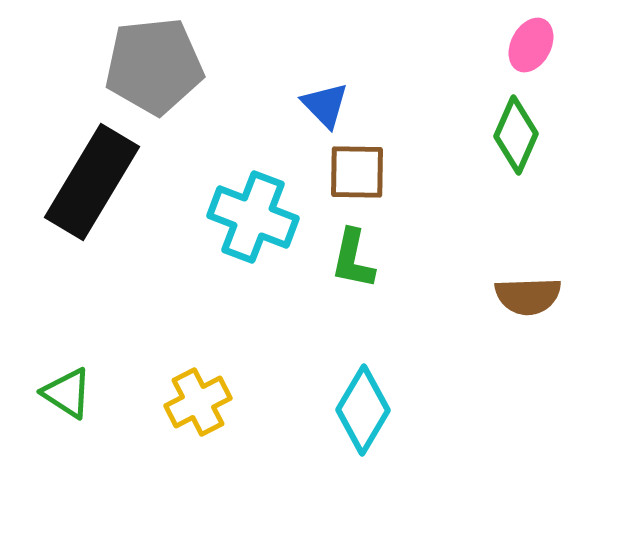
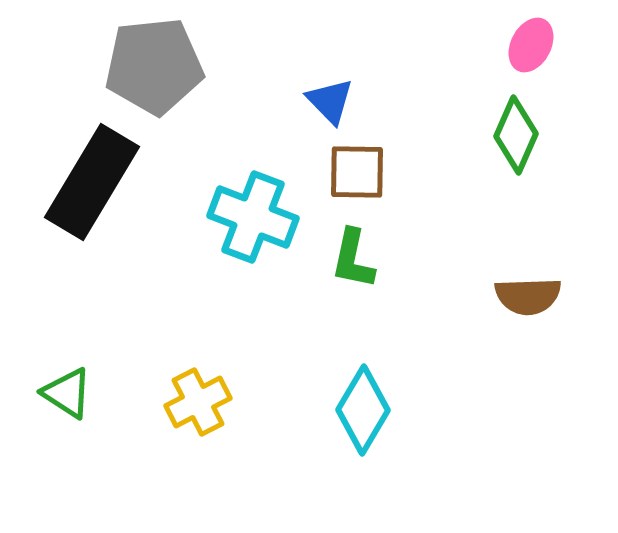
blue triangle: moved 5 px right, 4 px up
